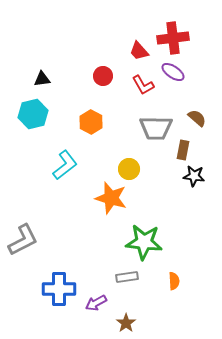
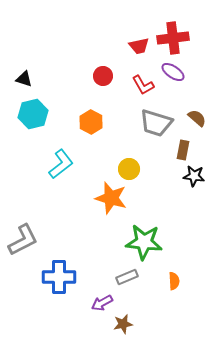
red trapezoid: moved 5 px up; rotated 60 degrees counterclockwise
black triangle: moved 18 px left; rotated 24 degrees clockwise
gray trapezoid: moved 5 px up; rotated 16 degrees clockwise
cyan L-shape: moved 4 px left, 1 px up
gray rectangle: rotated 15 degrees counterclockwise
blue cross: moved 12 px up
purple arrow: moved 6 px right
brown star: moved 3 px left, 1 px down; rotated 24 degrees clockwise
